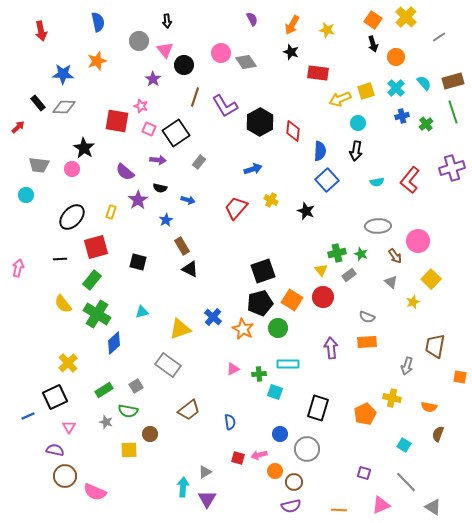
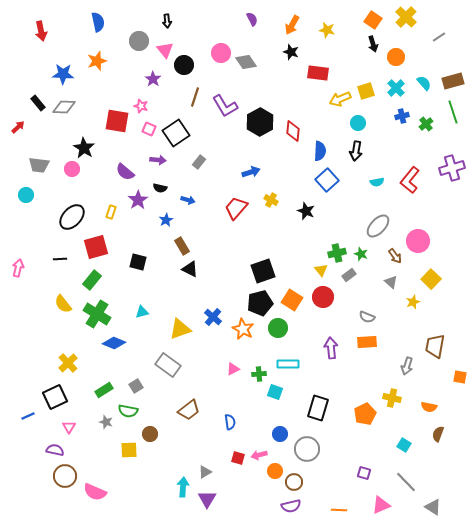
blue arrow at (253, 169): moved 2 px left, 3 px down
gray ellipse at (378, 226): rotated 45 degrees counterclockwise
blue diamond at (114, 343): rotated 65 degrees clockwise
